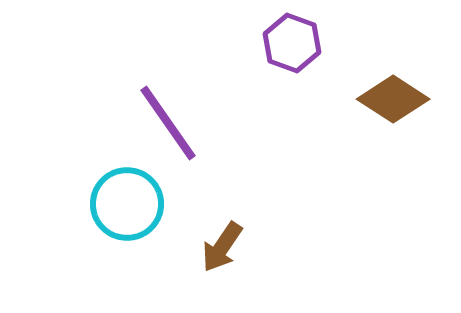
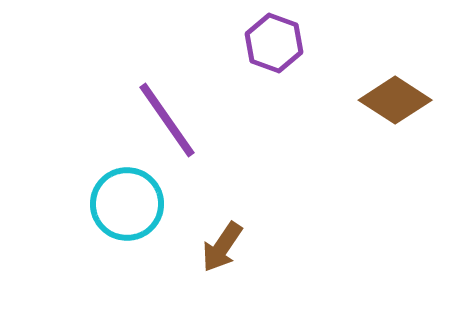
purple hexagon: moved 18 px left
brown diamond: moved 2 px right, 1 px down
purple line: moved 1 px left, 3 px up
